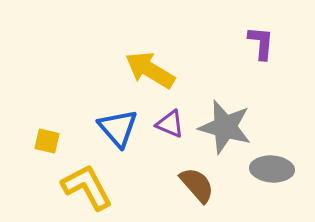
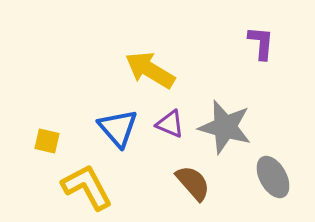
gray ellipse: moved 1 px right, 8 px down; rotated 57 degrees clockwise
brown semicircle: moved 4 px left, 2 px up
